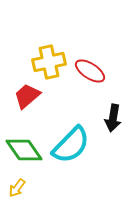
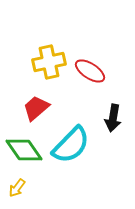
red trapezoid: moved 9 px right, 12 px down
